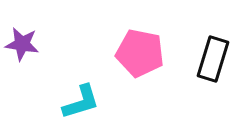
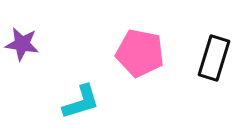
black rectangle: moved 1 px right, 1 px up
